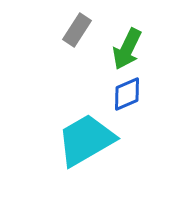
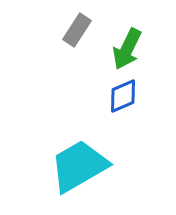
blue diamond: moved 4 px left, 2 px down
cyan trapezoid: moved 7 px left, 26 px down
